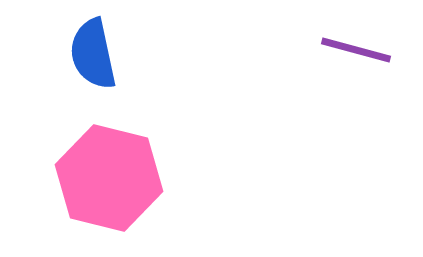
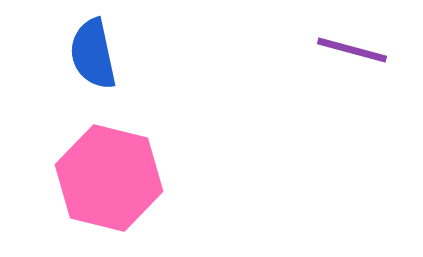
purple line: moved 4 px left
